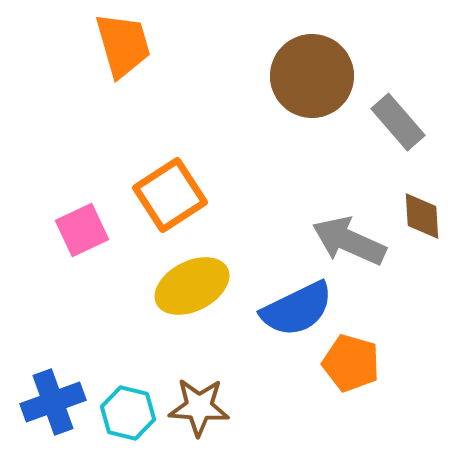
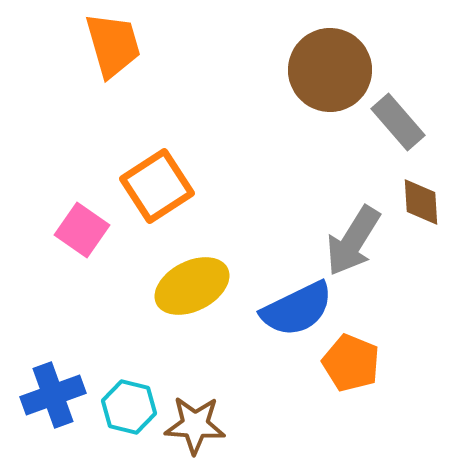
orange trapezoid: moved 10 px left
brown circle: moved 18 px right, 6 px up
orange square: moved 13 px left, 9 px up
brown diamond: moved 1 px left, 14 px up
pink square: rotated 30 degrees counterclockwise
gray arrow: moved 4 px right; rotated 82 degrees counterclockwise
orange pentagon: rotated 6 degrees clockwise
blue cross: moved 7 px up
brown star: moved 4 px left, 18 px down
cyan hexagon: moved 1 px right, 6 px up
